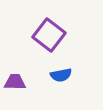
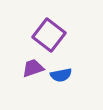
purple trapezoid: moved 18 px right, 14 px up; rotated 20 degrees counterclockwise
